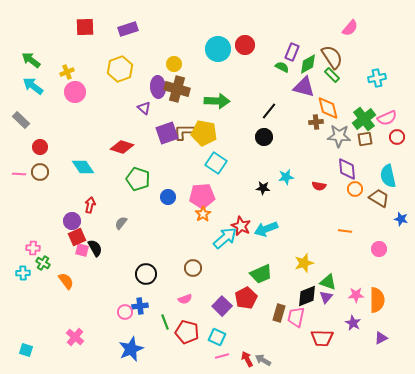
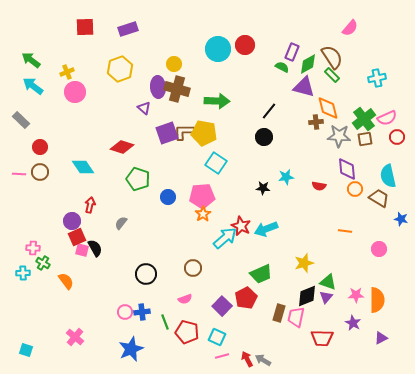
blue cross at (140, 306): moved 2 px right, 6 px down
